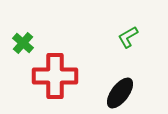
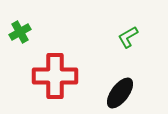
green cross: moved 3 px left, 11 px up; rotated 20 degrees clockwise
